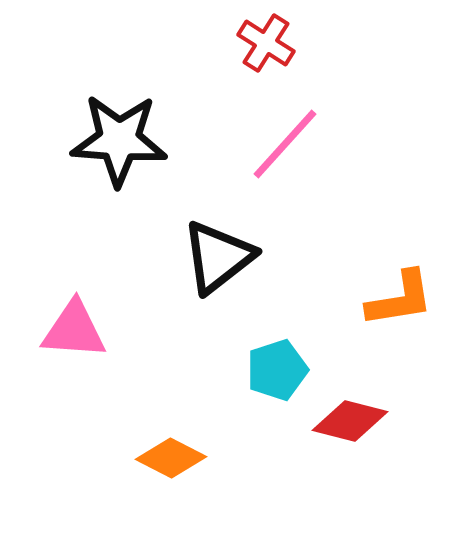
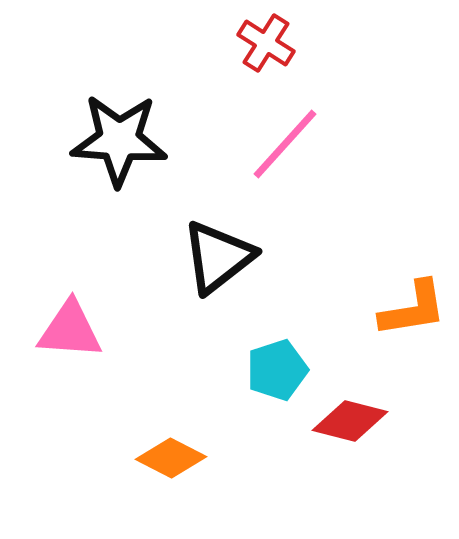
orange L-shape: moved 13 px right, 10 px down
pink triangle: moved 4 px left
